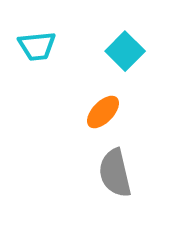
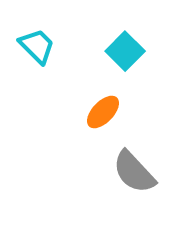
cyan trapezoid: rotated 129 degrees counterclockwise
gray semicircle: moved 19 px right, 1 px up; rotated 30 degrees counterclockwise
